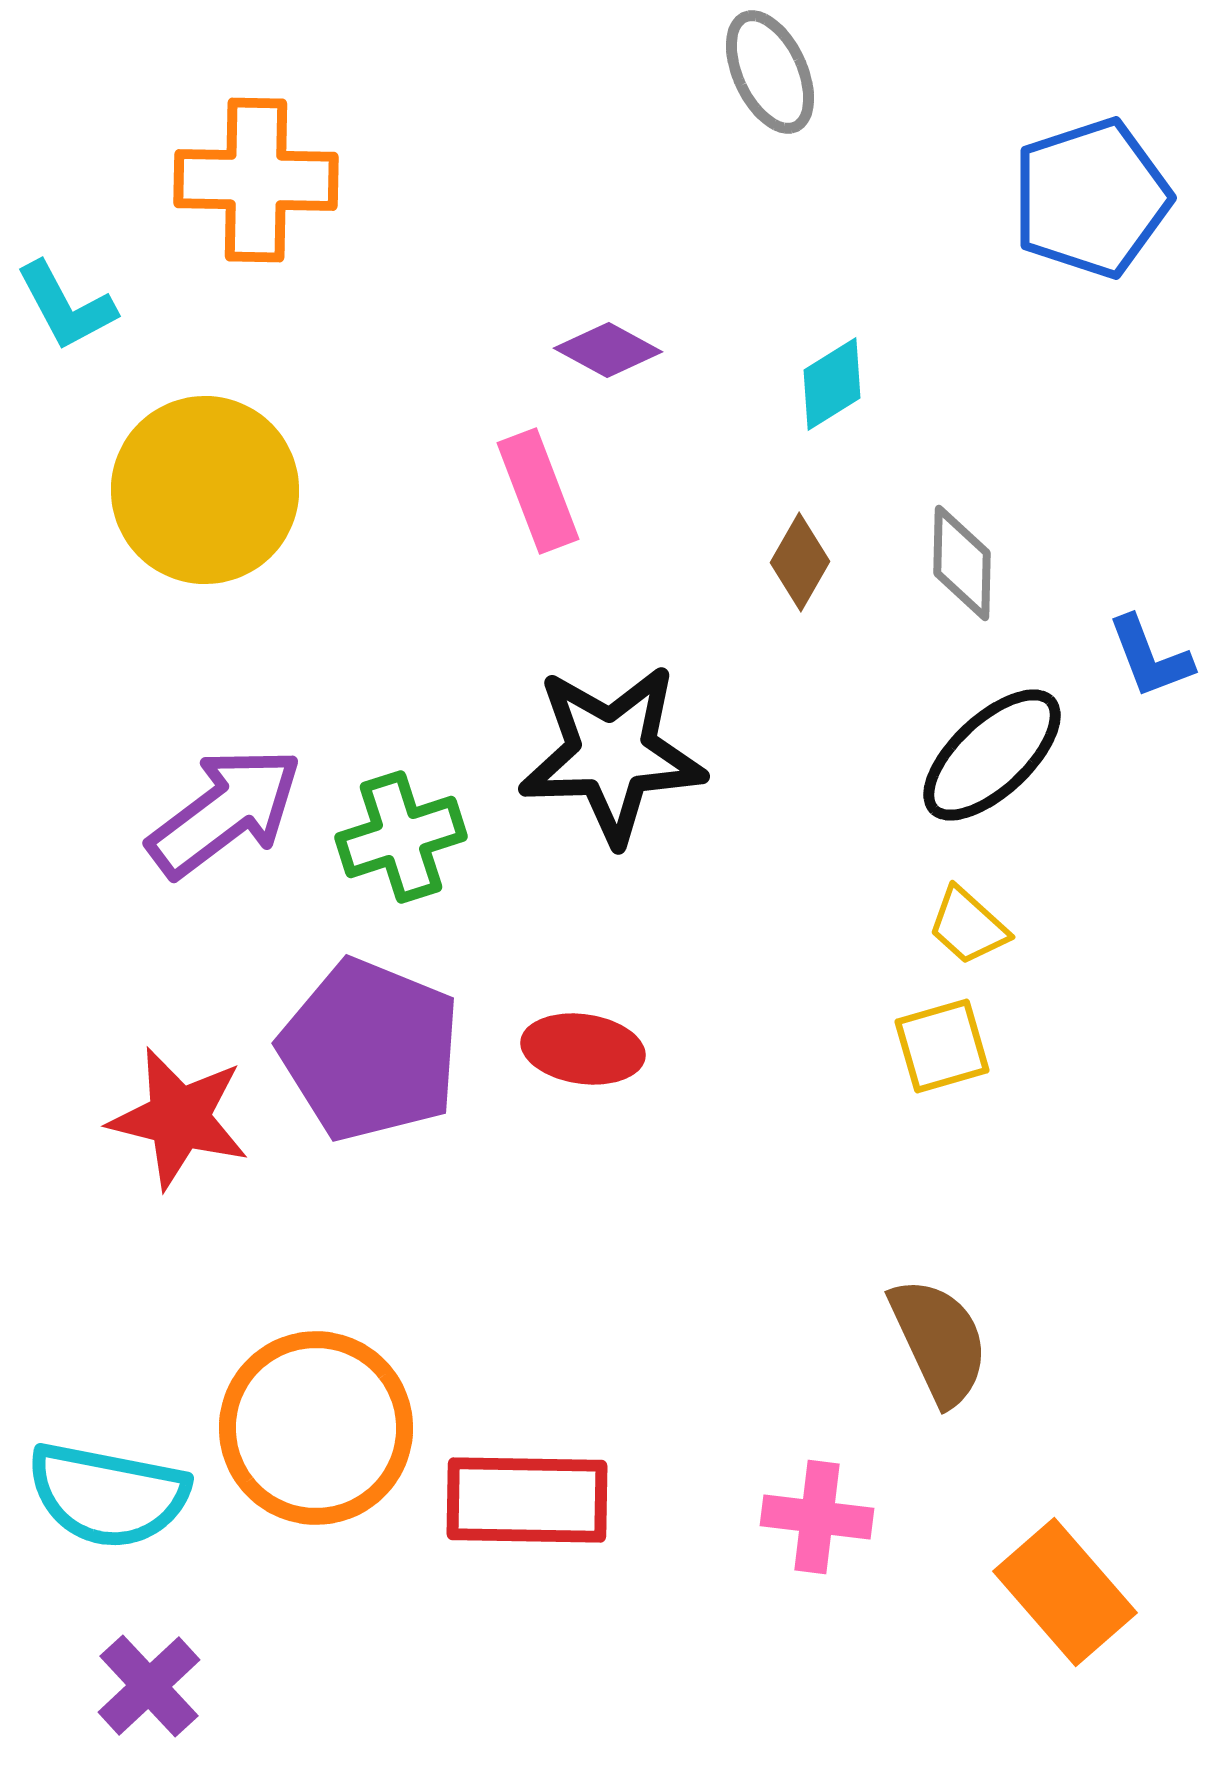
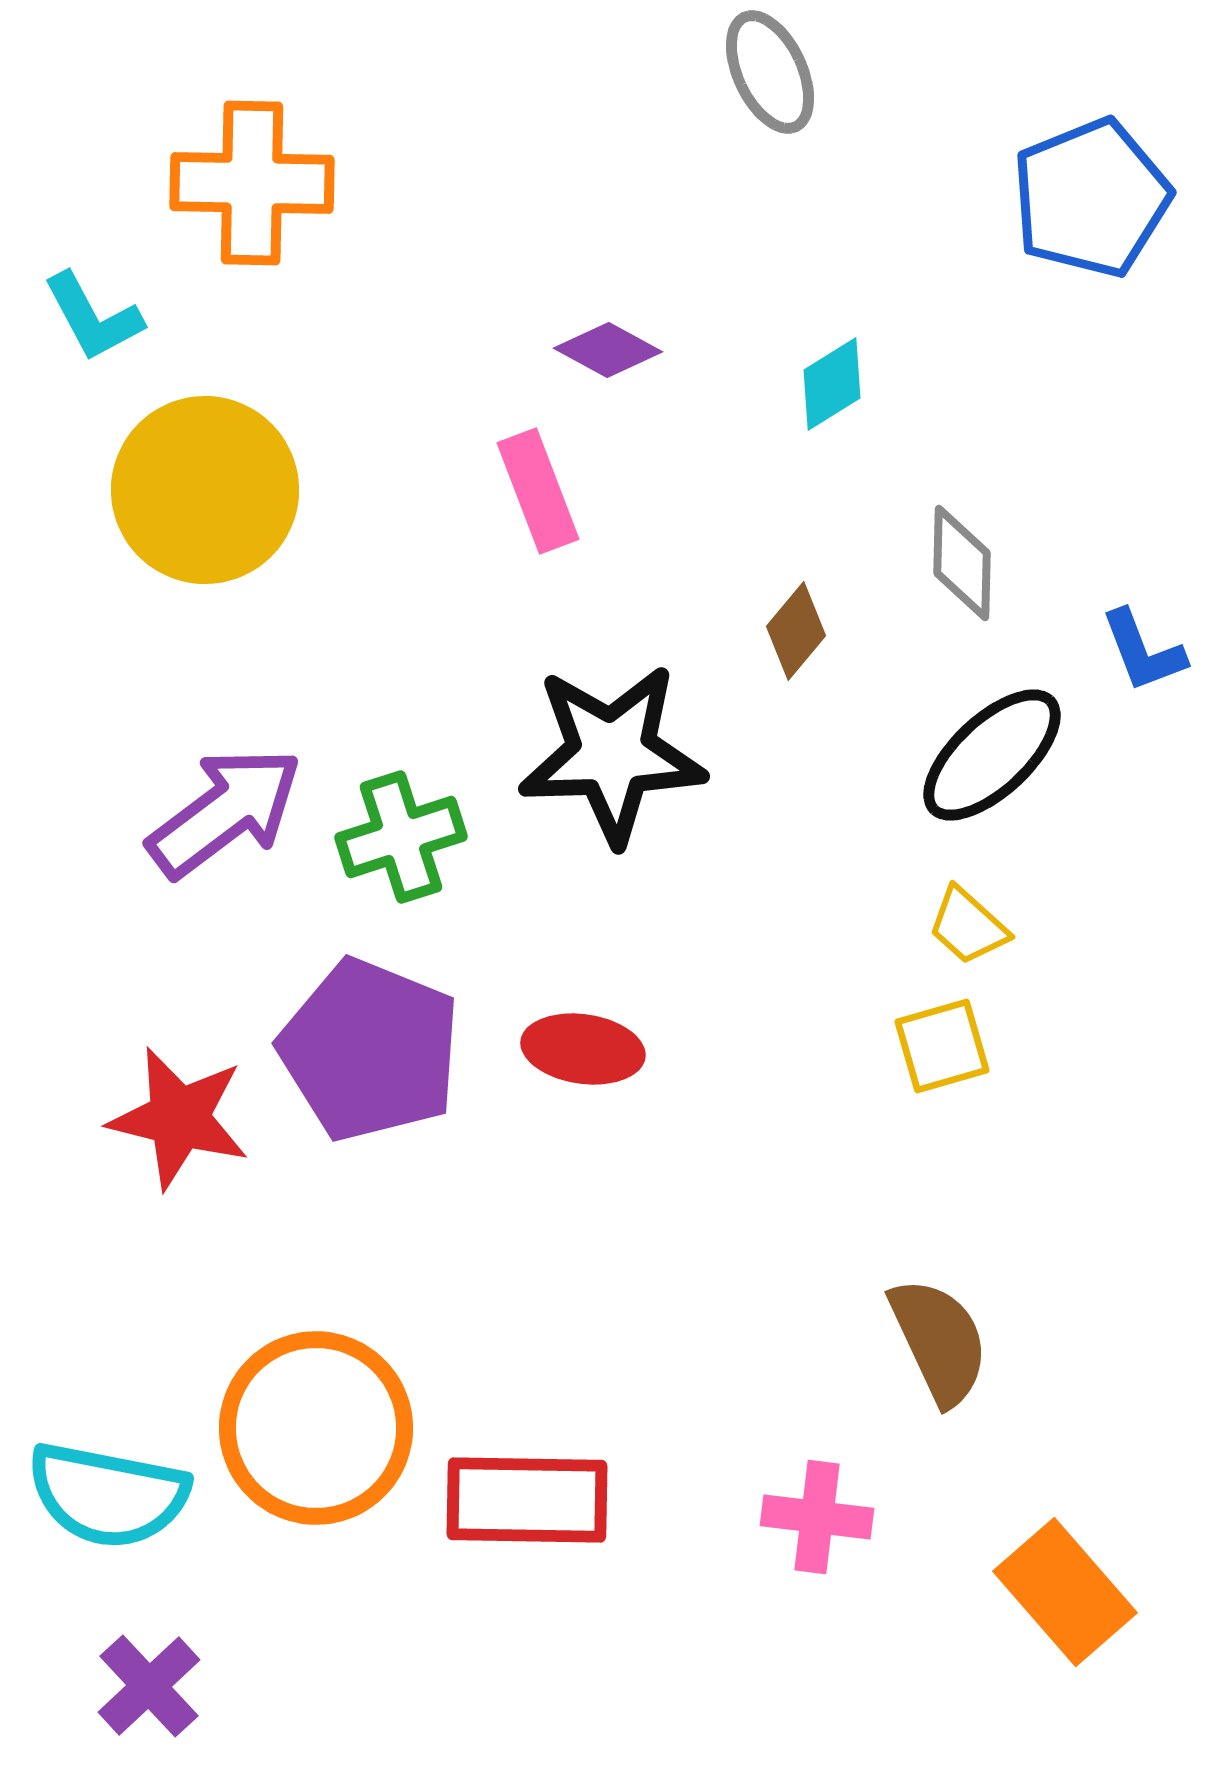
orange cross: moved 4 px left, 3 px down
blue pentagon: rotated 4 degrees counterclockwise
cyan L-shape: moved 27 px right, 11 px down
brown diamond: moved 4 px left, 69 px down; rotated 10 degrees clockwise
blue L-shape: moved 7 px left, 6 px up
